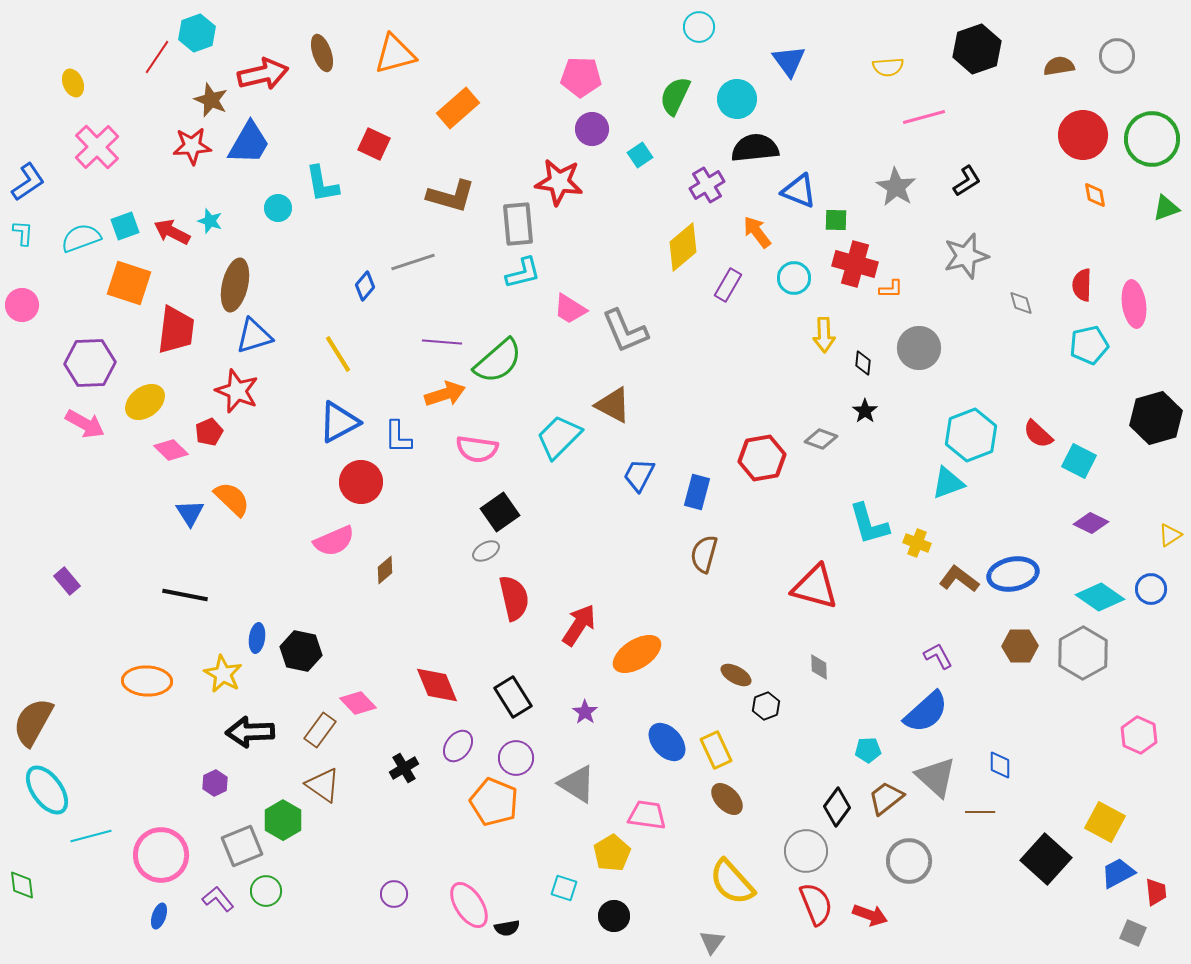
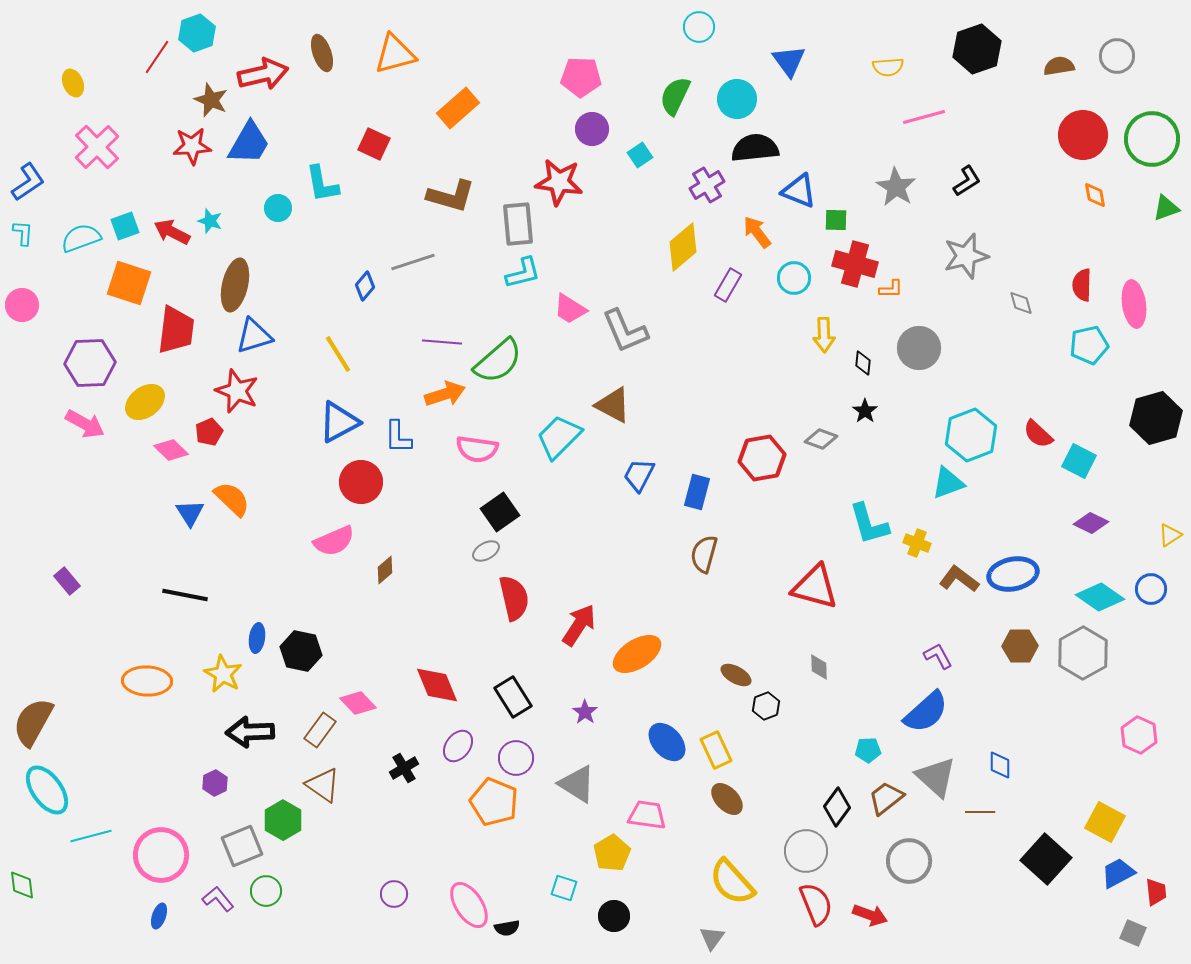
gray triangle at (712, 942): moved 4 px up
